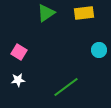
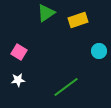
yellow rectangle: moved 6 px left, 7 px down; rotated 12 degrees counterclockwise
cyan circle: moved 1 px down
